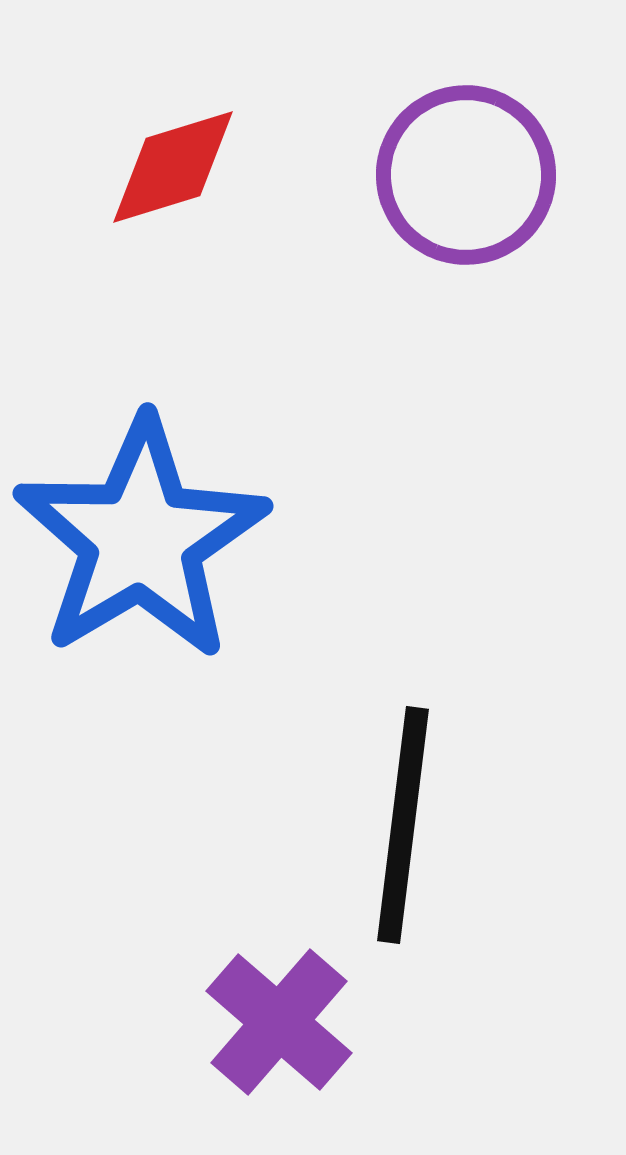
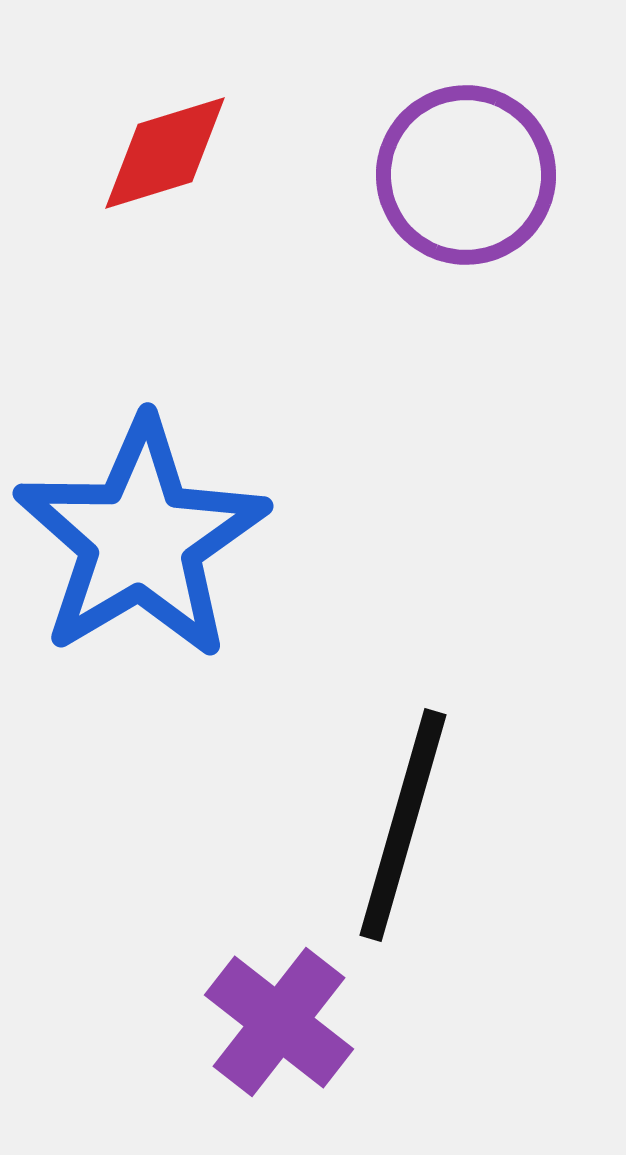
red diamond: moved 8 px left, 14 px up
black line: rotated 9 degrees clockwise
purple cross: rotated 3 degrees counterclockwise
